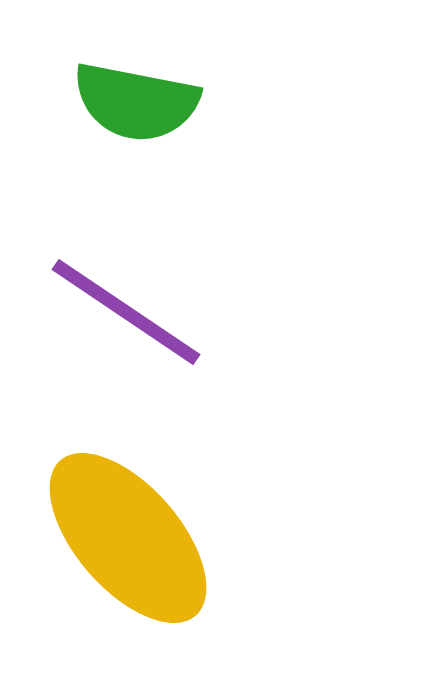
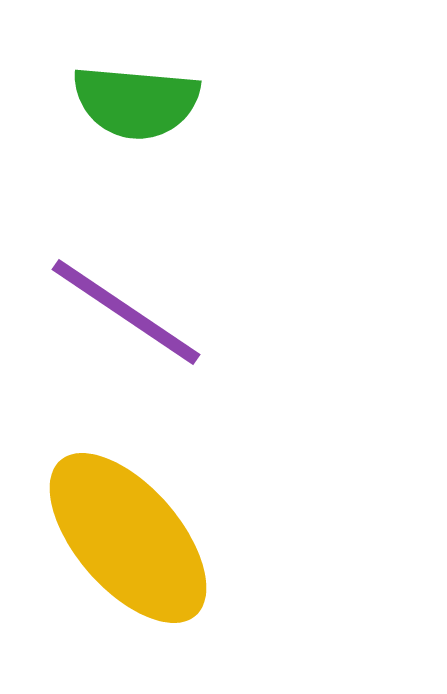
green semicircle: rotated 6 degrees counterclockwise
